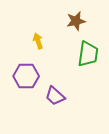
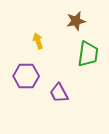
purple trapezoid: moved 4 px right, 3 px up; rotated 20 degrees clockwise
